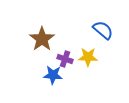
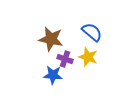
blue semicircle: moved 11 px left, 2 px down
brown star: moved 9 px right; rotated 25 degrees counterclockwise
yellow star: rotated 18 degrees clockwise
